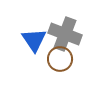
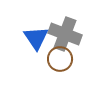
blue triangle: moved 2 px right, 2 px up
